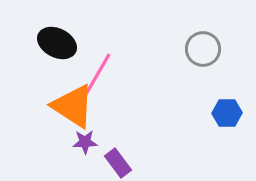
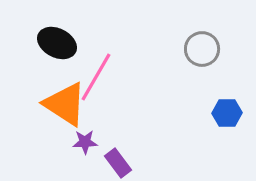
gray circle: moved 1 px left
orange triangle: moved 8 px left, 2 px up
